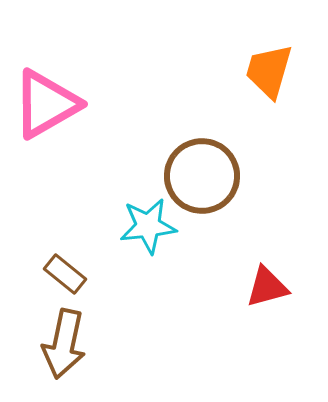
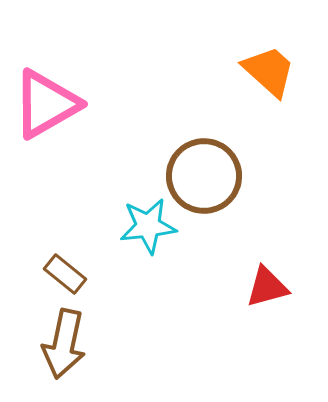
orange trapezoid: rotated 116 degrees clockwise
brown circle: moved 2 px right
